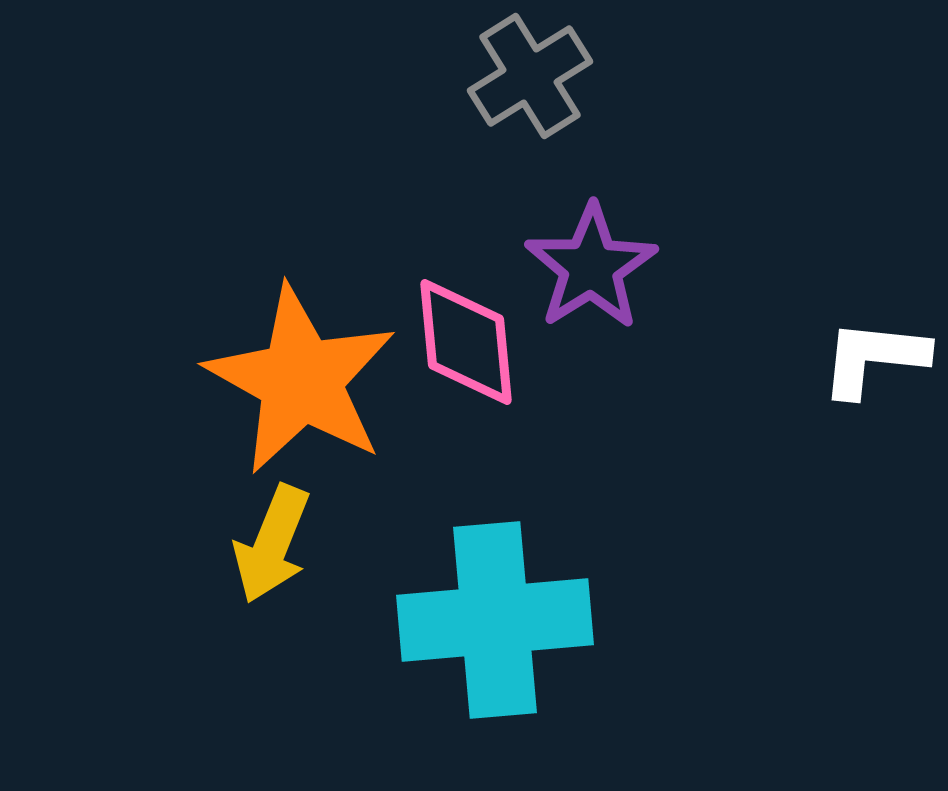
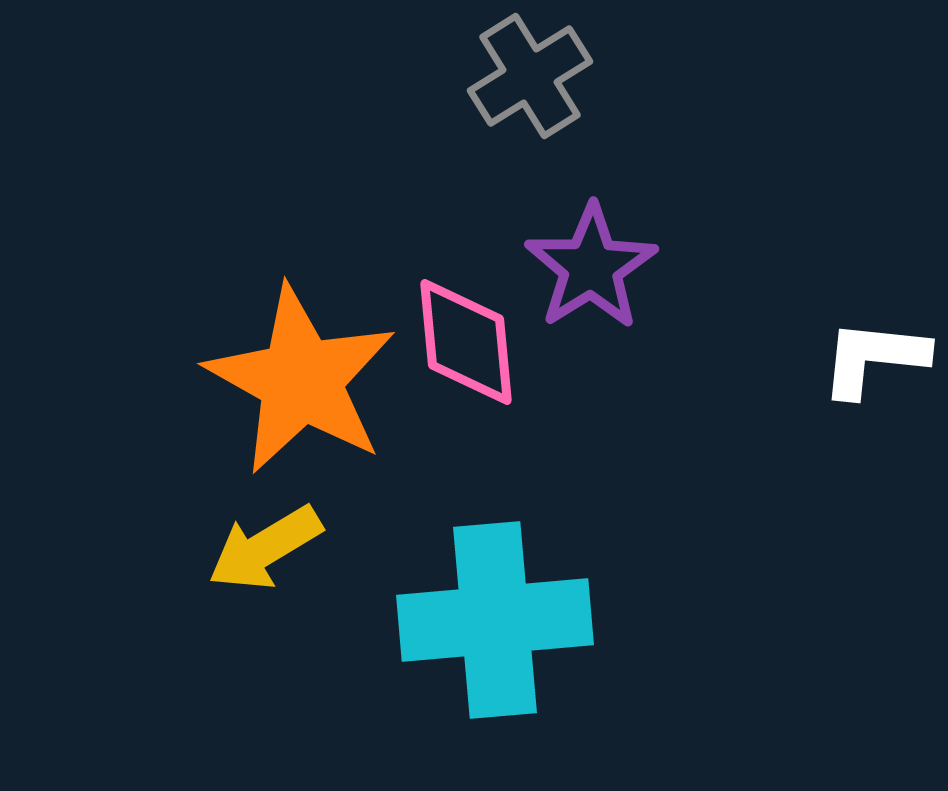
yellow arrow: moved 7 px left, 4 px down; rotated 37 degrees clockwise
